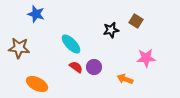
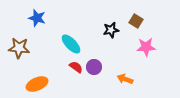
blue star: moved 1 px right, 4 px down
pink star: moved 11 px up
orange ellipse: rotated 50 degrees counterclockwise
